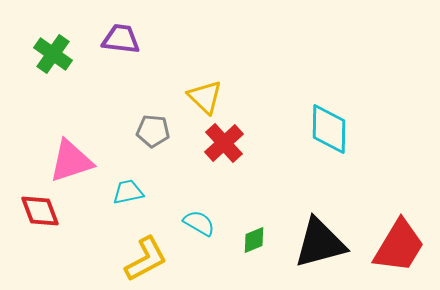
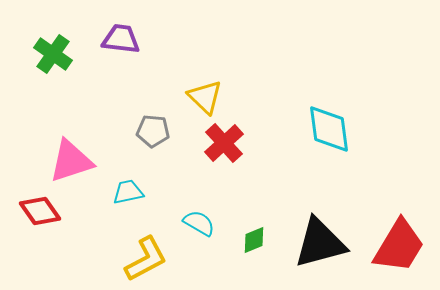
cyan diamond: rotated 8 degrees counterclockwise
red diamond: rotated 15 degrees counterclockwise
